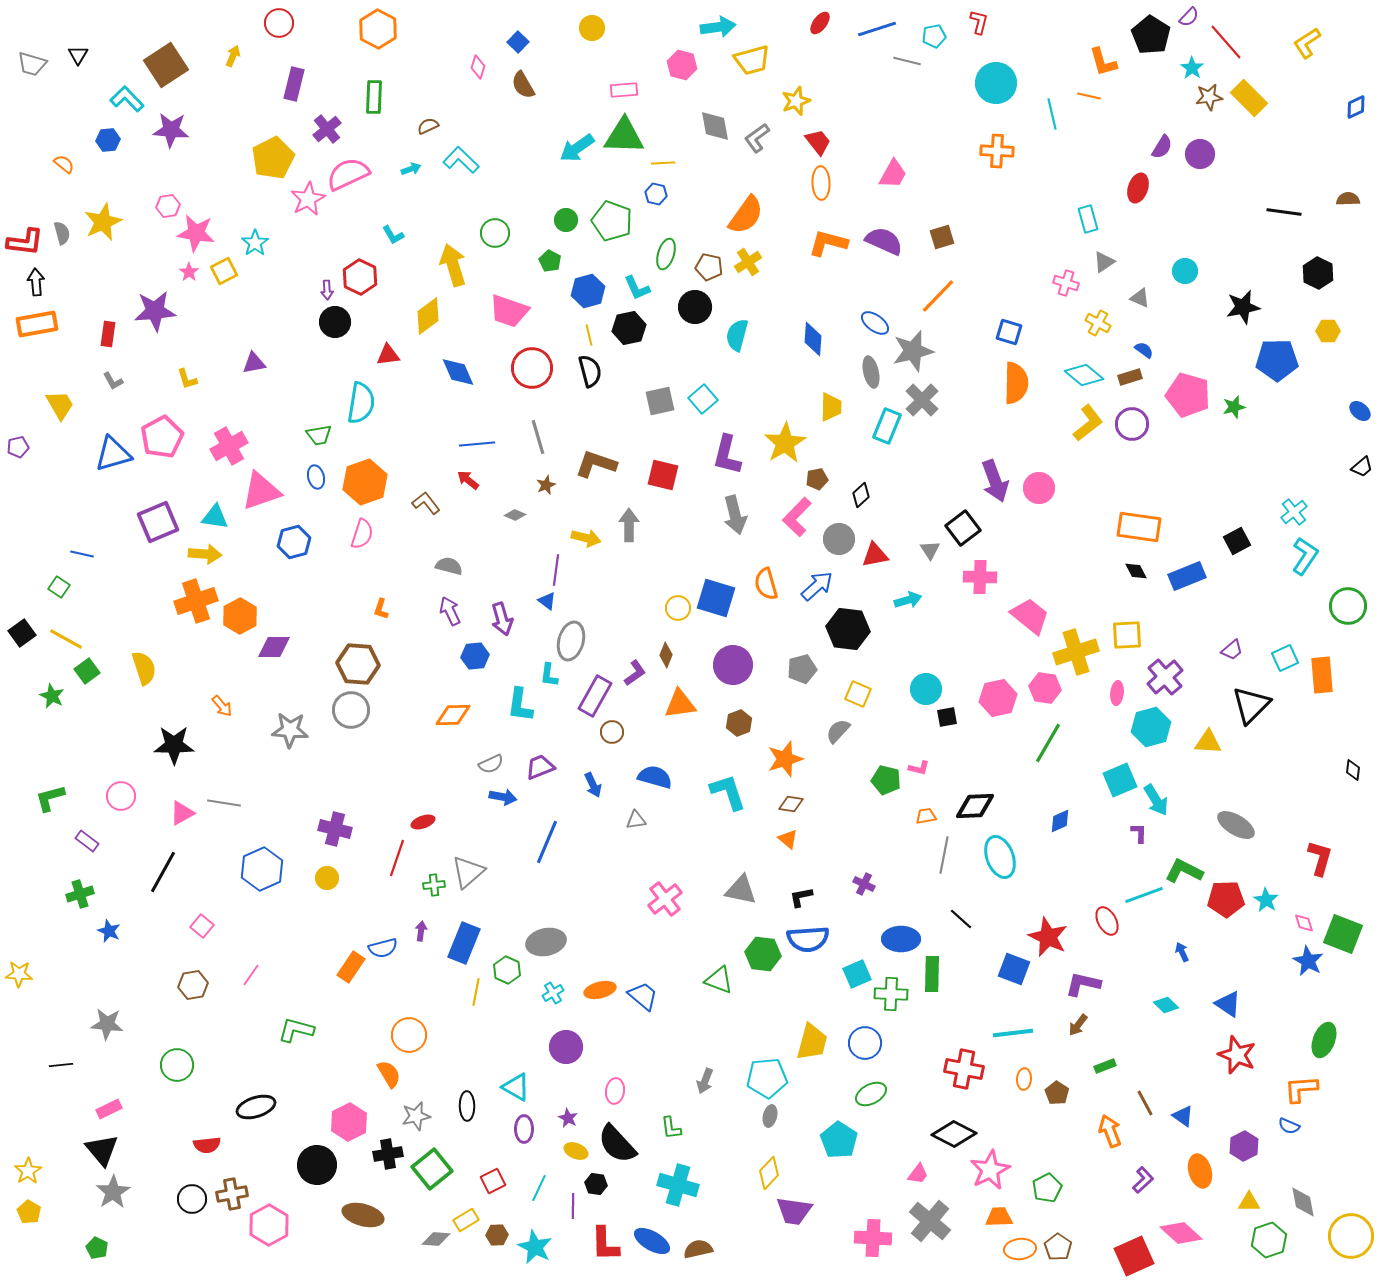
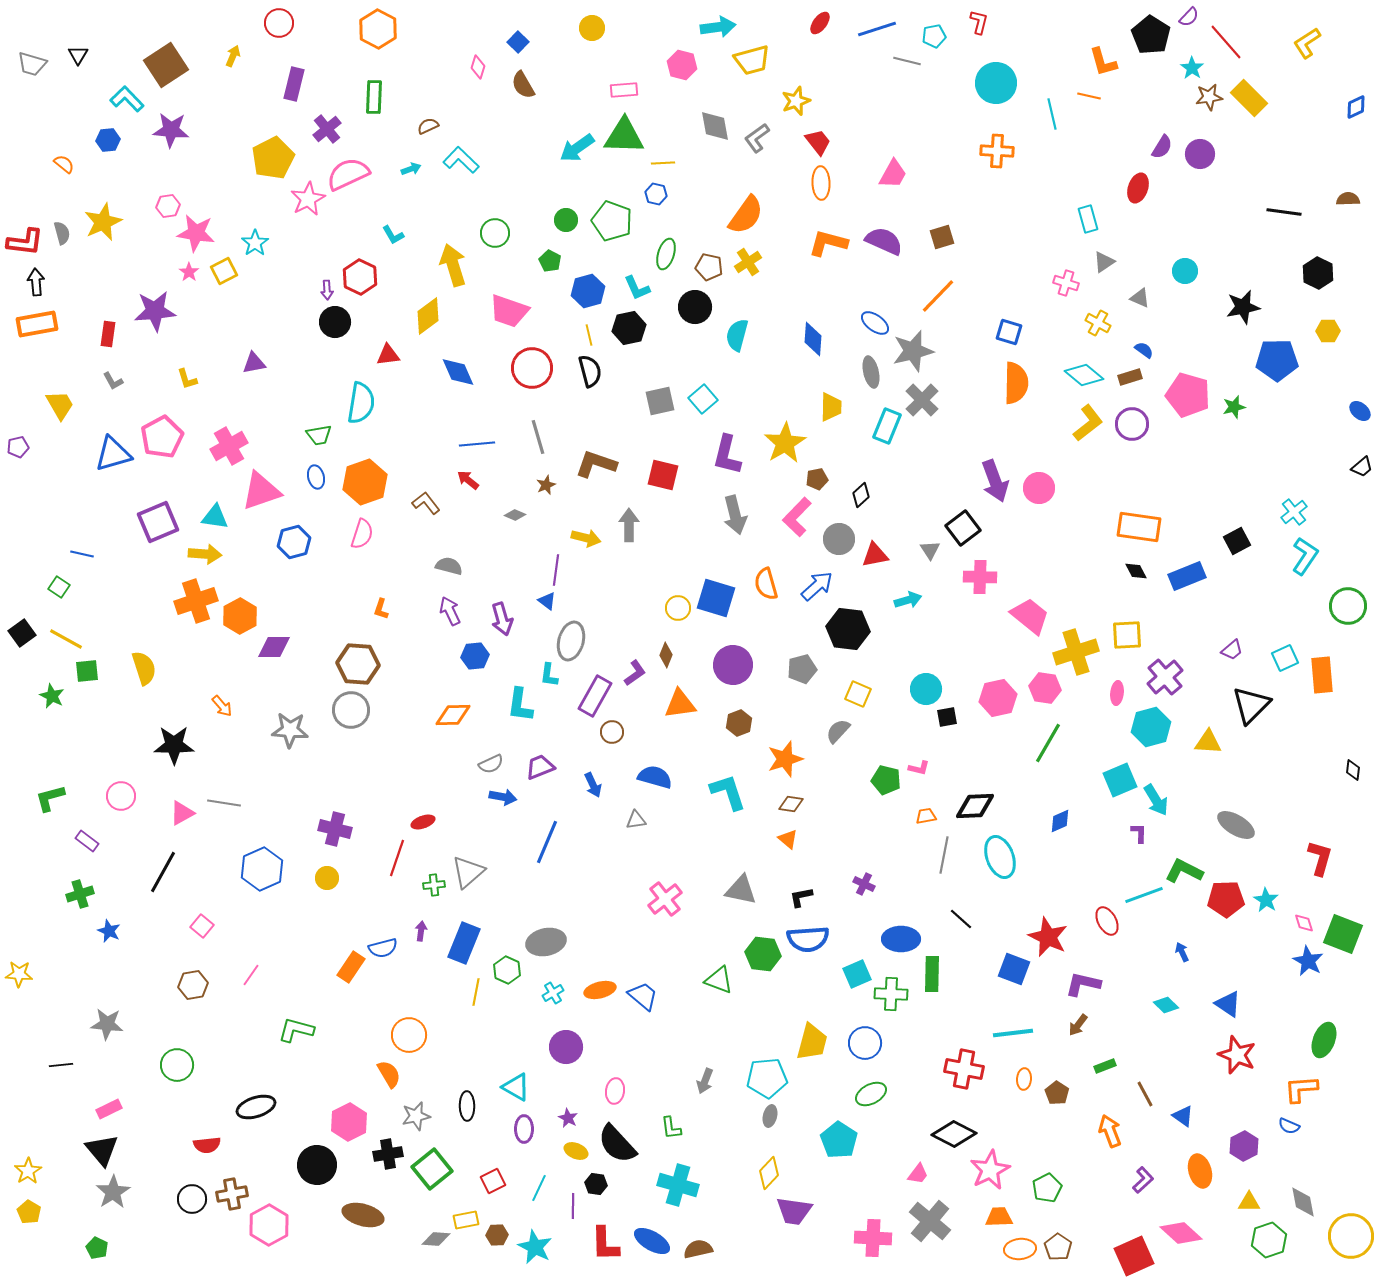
green square at (87, 671): rotated 30 degrees clockwise
brown line at (1145, 1103): moved 9 px up
yellow rectangle at (466, 1220): rotated 20 degrees clockwise
